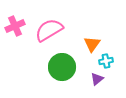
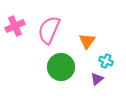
pink semicircle: rotated 36 degrees counterclockwise
orange triangle: moved 5 px left, 3 px up
cyan cross: rotated 32 degrees clockwise
green circle: moved 1 px left
